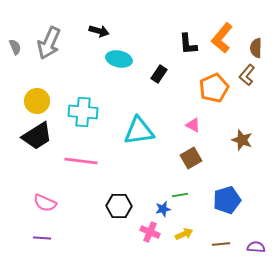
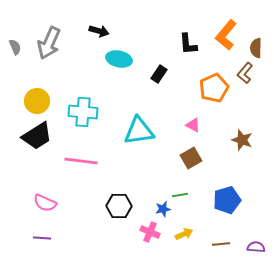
orange L-shape: moved 4 px right, 3 px up
brown L-shape: moved 2 px left, 2 px up
